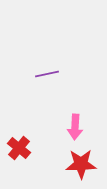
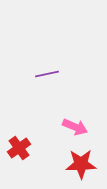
pink arrow: rotated 70 degrees counterclockwise
red cross: rotated 15 degrees clockwise
